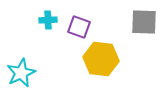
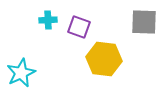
yellow hexagon: moved 3 px right
